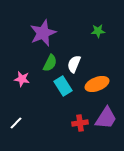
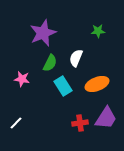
white semicircle: moved 2 px right, 6 px up
